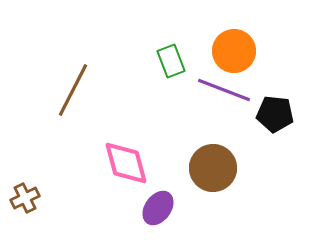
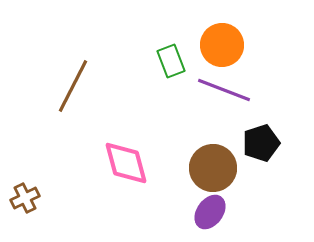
orange circle: moved 12 px left, 6 px up
brown line: moved 4 px up
black pentagon: moved 14 px left, 29 px down; rotated 24 degrees counterclockwise
purple ellipse: moved 52 px right, 4 px down
